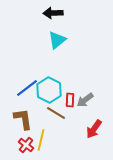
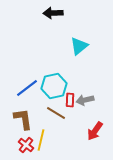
cyan triangle: moved 22 px right, 6 px down
cyan hexagon: moved 5 px right, 4 px up; rotated 20 degrees clockwise
gray arrow: rotated 24 degrees clockwise
red arrow: moved 1 px right, 2 px down
